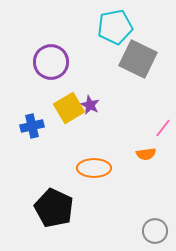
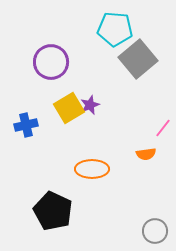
cyan pentagon: moved 2 px down; rotated 16 degrees clockwise
gray square: rotated 24 degrees clockwise
purple star: rotated 24 degrees clockwise
blue cross: moved 6 px left, 1 px up
orange ellipse: moved 2 px left, 1 px down
black pentagon: moved 1 px left, 3 px down
